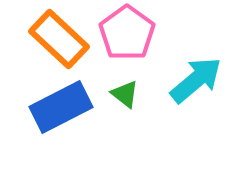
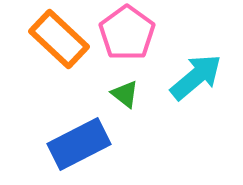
cyan arrow: moved 3 px up
blue rectangle: moved 18 px right, 37 px down
